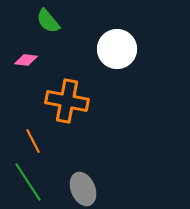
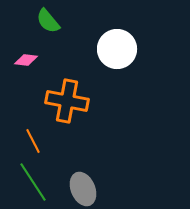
green line: moved 5 px right
